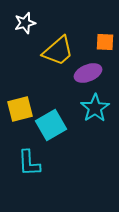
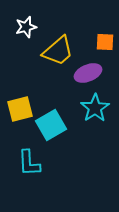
white star: moved 1 px right, 4 px down
